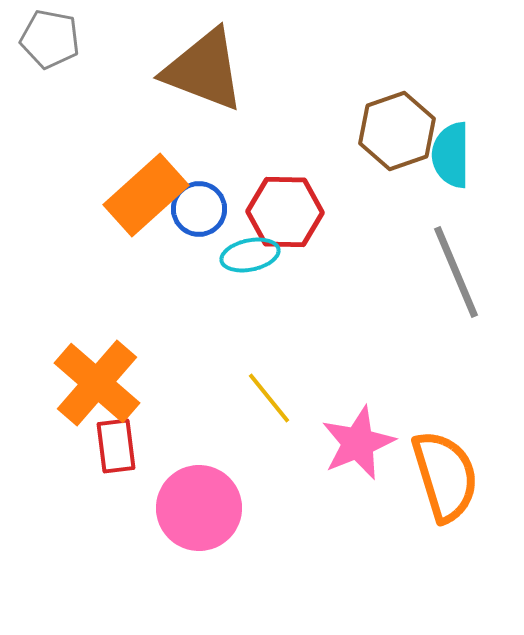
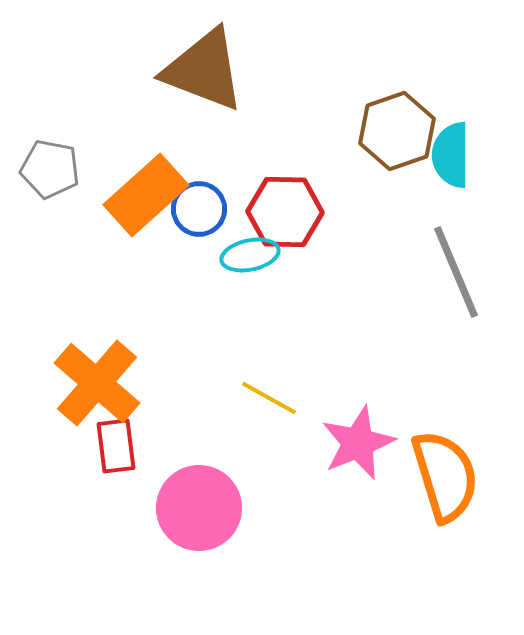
gray pentagon: moved 130 px down
yellow line: rotated 22 degrees counterclockwise
